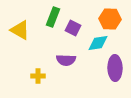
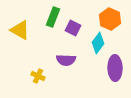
orange hexagon: rotated 20 degrees clockwise
cyan diamond: rotated 45 degrees counterclockwise
yellow cross: rotated 24 degrees clockwise
